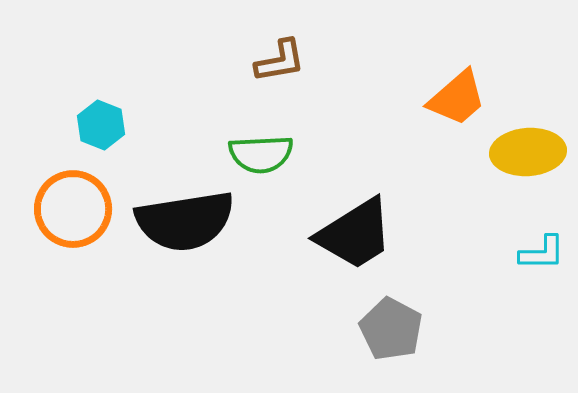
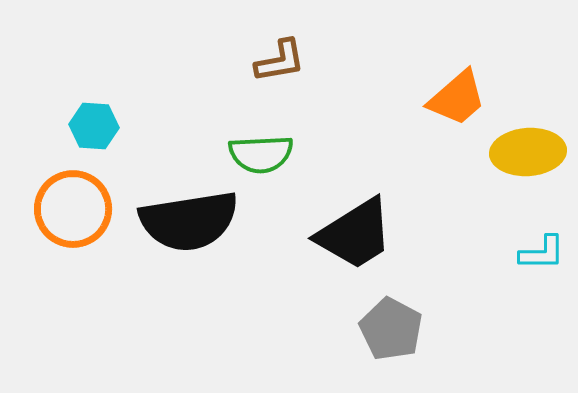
cyan hexagon: moved 7 px left, 1 px down; rotated 18 degrees counterclockwise
black semicircle: moved 4 px right
